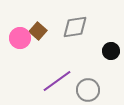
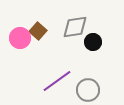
black circle: moved 18 px left, 9 px up
